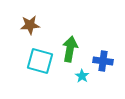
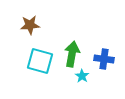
green arrow: moved 2 px right, 5 px down
blue cross: moved 1 px right, 2 px up
